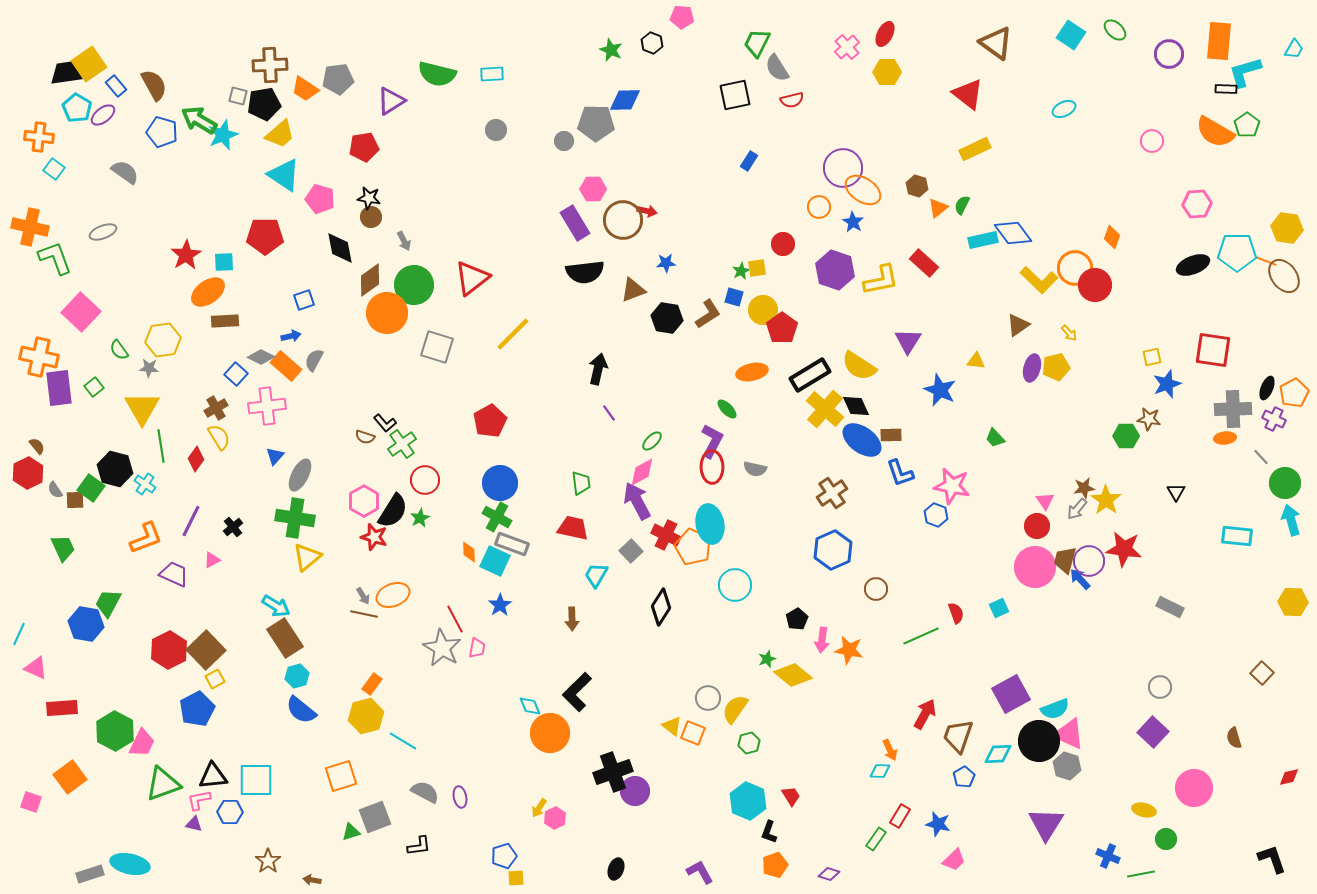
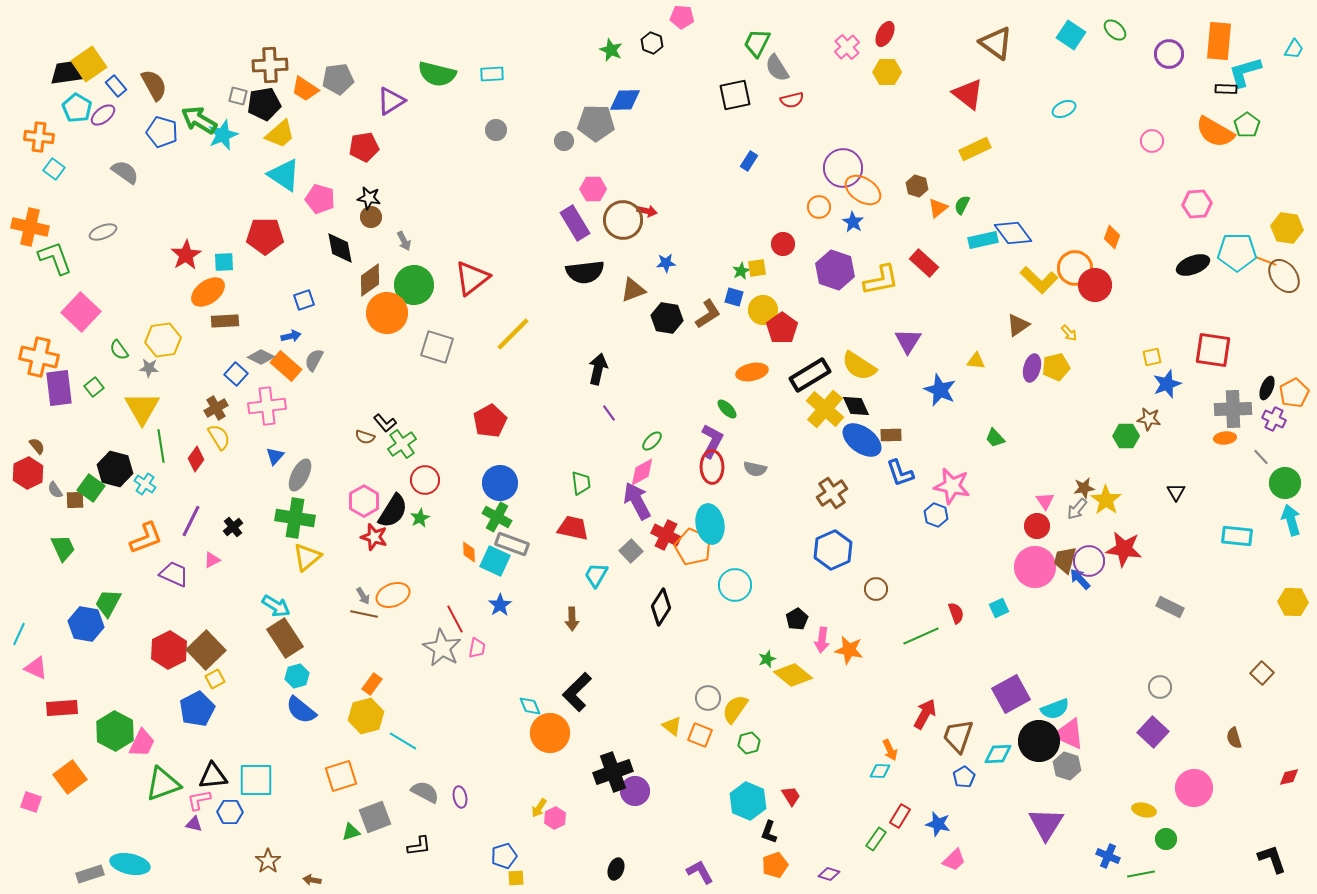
orange square at (693, 733): moved 7 px right, 2 px down
